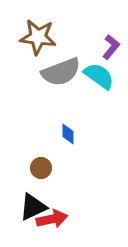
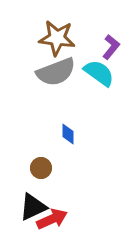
brown star: moved 19 px right, 1 px down
gray semicircle: moved 5 px left
cyan semicircle: moved 3 px up
red arrow: rotated 12 degrees counterclockwise
